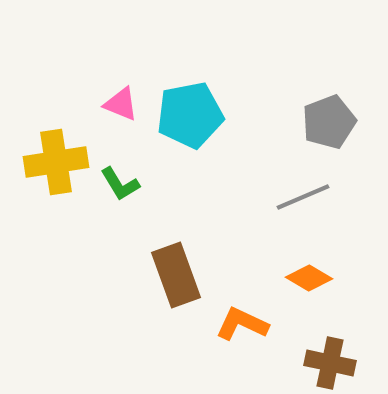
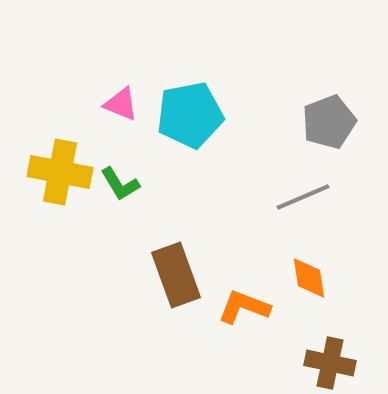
yellow cross: moved 4 px right, 10 px down; rotated 20 degrees clockwise
orange diamond: rotated 51 degrees clockwise
orange L-shape: moved 2 px right, 17 px up; rotated 4 degrees counterclockwise
